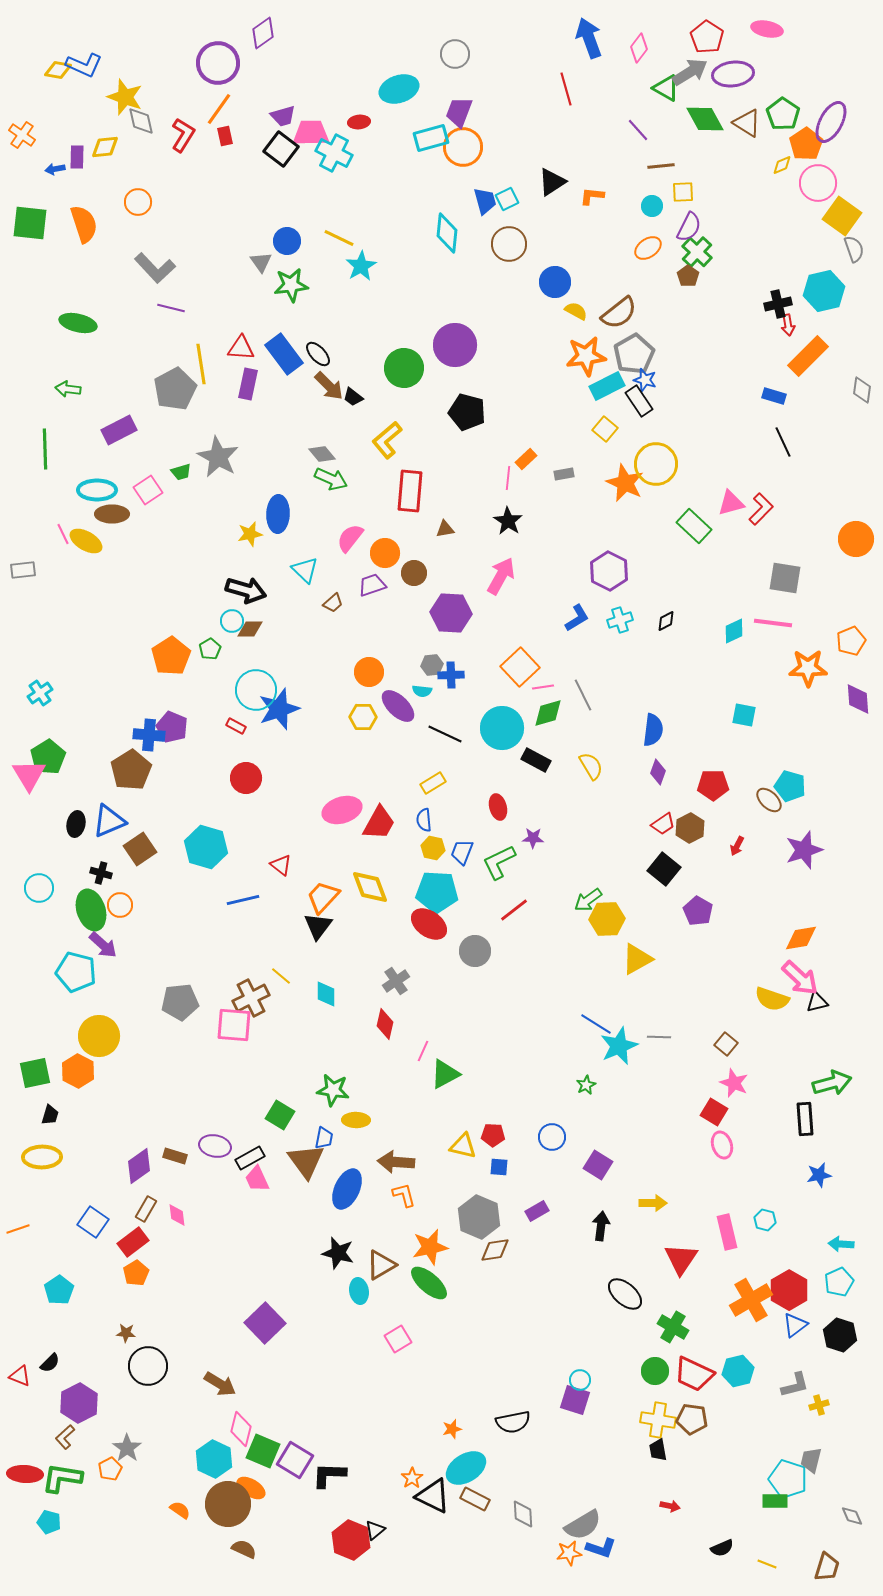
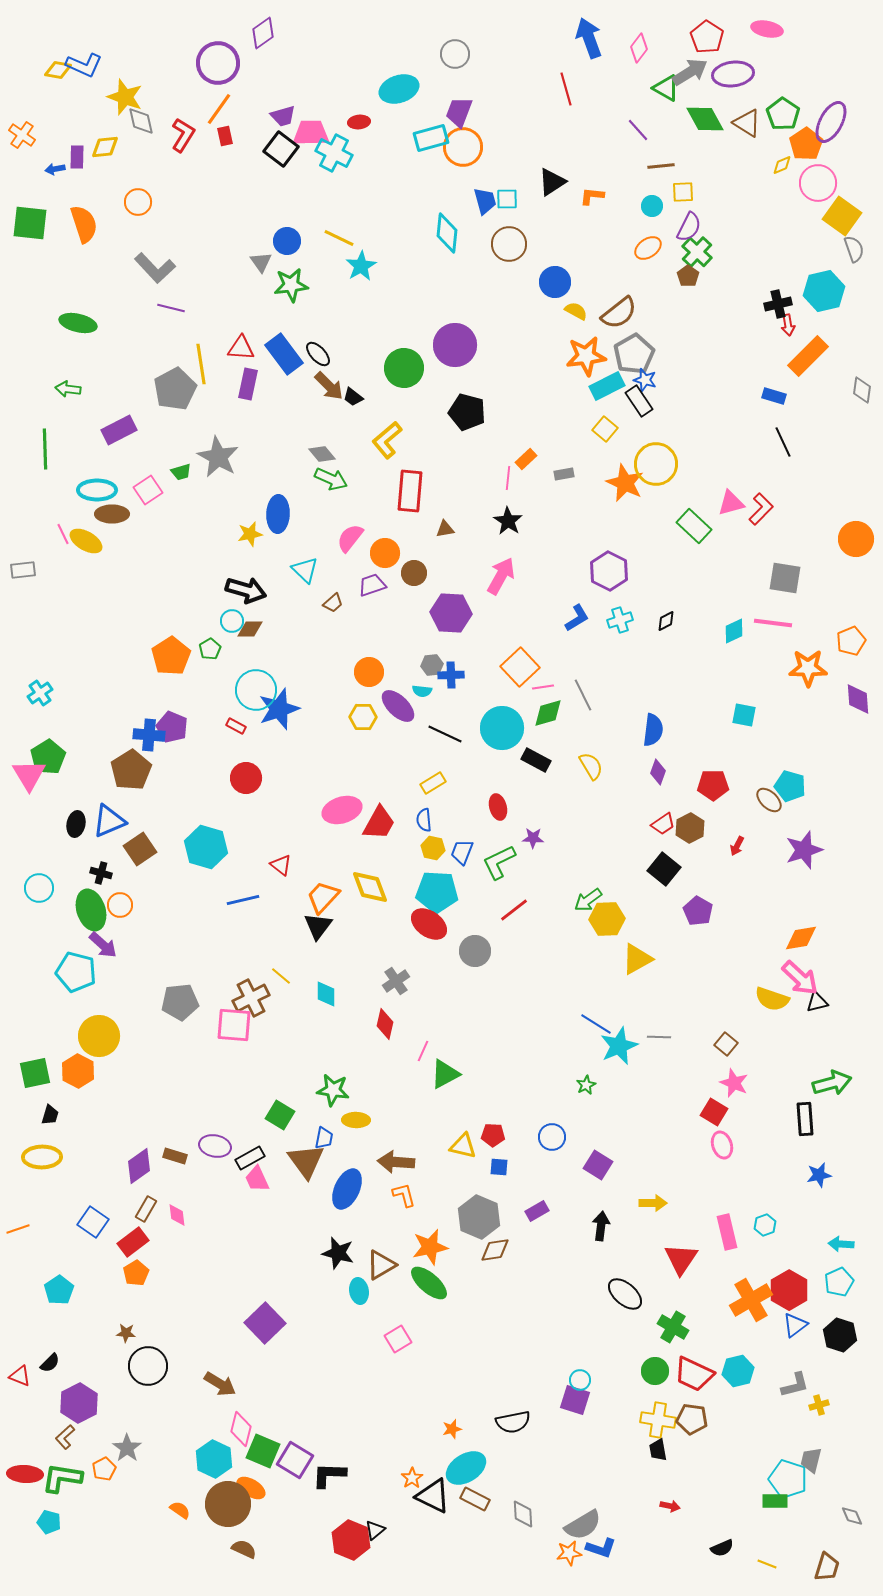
cyan square at (507, 199): rotated 25 degrees clockwise
cyan hexagon at (765, 1220): moved 5 px down; rotated 25 degrees clockwise
orange pentagon at (110, 1469): moved 6 px left
